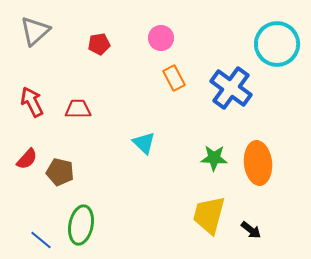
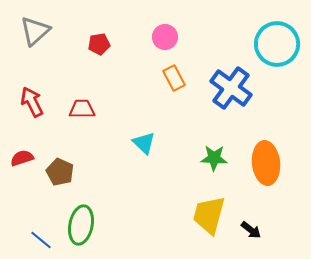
pink circle: moved 4 px right, 1 px up
red trapezoid: moved 4 px right
red semicircle: moved 5 px left, 1 px up; rotated 150 degrees counterclockwise
orange ellipse: moved 8 px right
brown pentagon: rotated 12 degrees clockwise
